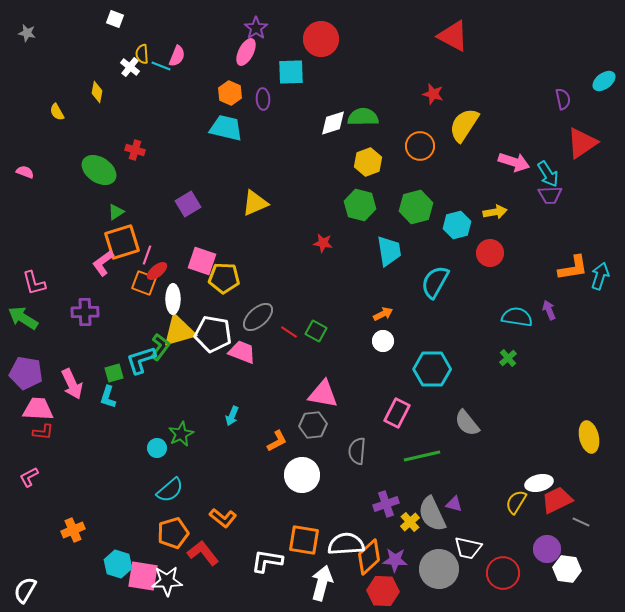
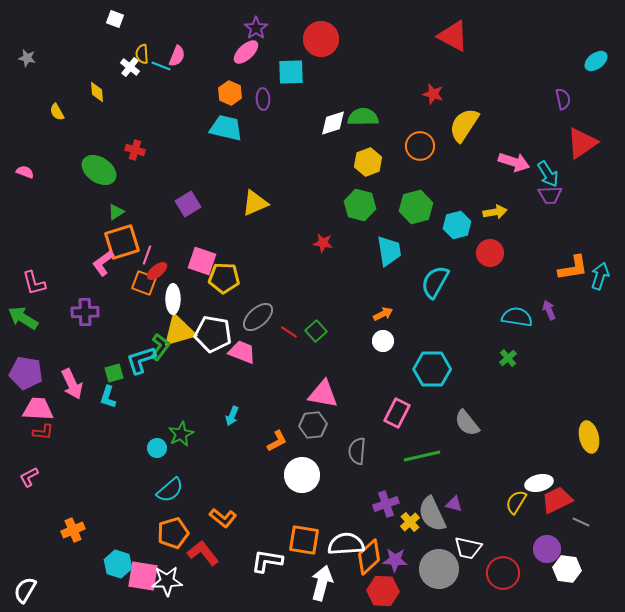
gray star at (27, 33): moved 25 px down
pink ellipse at (246, 52): rotated 20 degrees clockwise
cyan ellipse at (604, 81): moved 8 px left, 20 px up
yellow diamond at (97, 92): rotated 15 degrees counterclockwise
green square at (316, 331): rotated 20 degrees clockwise
